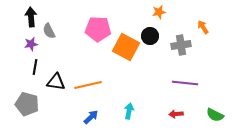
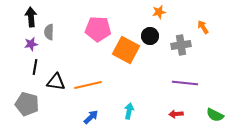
gray semicircle: moved 1 px down; rotated 28 degrees clockwise
orange square: moved 3 px down
